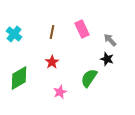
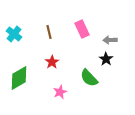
brown line: moved 3 px left; rotated 24 degrees counterclockwise
gray arrow: rotated 48 degrees counterclockwise
black star: moved 1 px left; rotated 16 degrees clockwise
green semicircle: rotated 78 degrees counterclockwise
